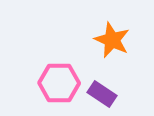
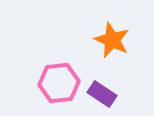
pink hexagon: rotated 6 degrees counterclockwise
